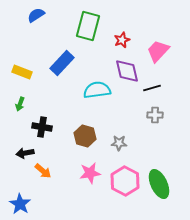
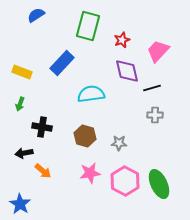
cyan semicircle: moved 6 px left, 4 px down
black arrow: moved 1 px left
